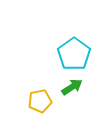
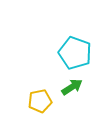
cyan pentagon: moved 1 px right, 1 px up; rotated 16 degrees counterclockwise
